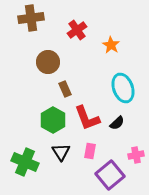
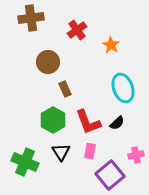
red L-shape: moved 1 px right, 4 px down
